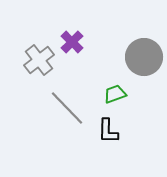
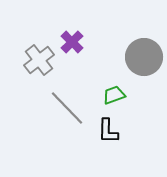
green trapezoid: moved 1 px left, 1 px down
